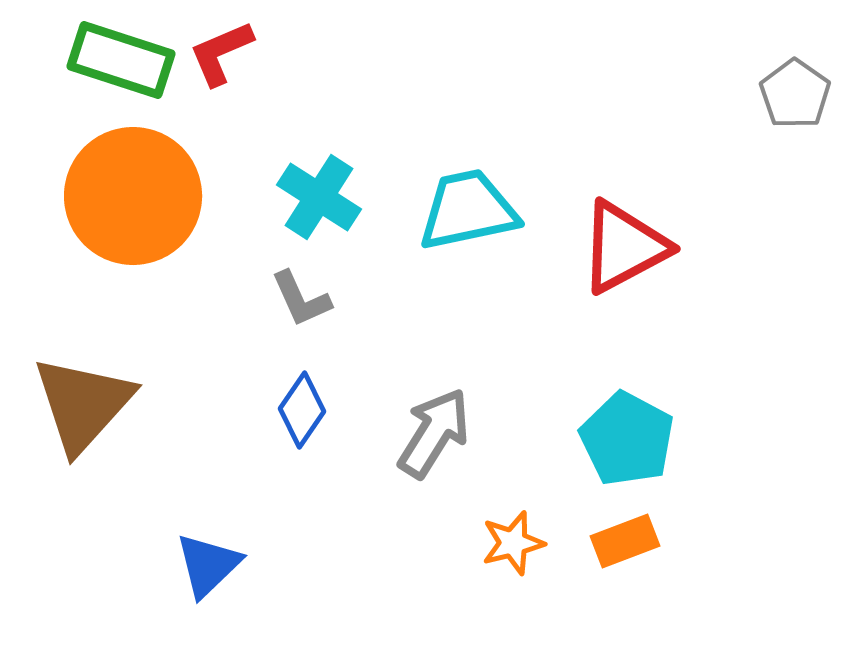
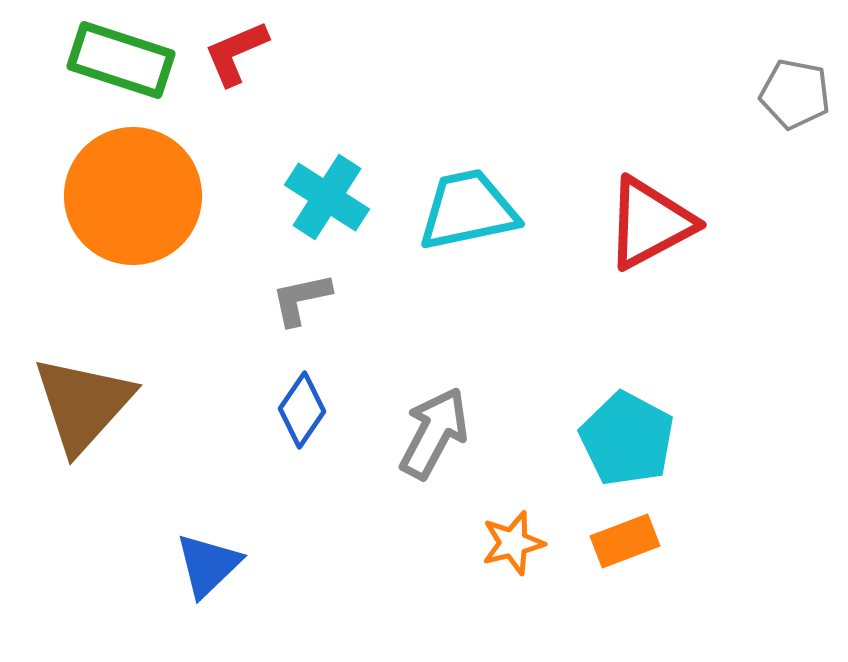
red L-shape: moved 15 px right
gray pentagon: rotated 24 degrees counterclockwise
cyan cross: moved 8 px right
red triangle: moved 26 px right, 24 px up
gray L-shape: rotated 102 degrees clockwise
gray arrow: rotated 4 degrees counterclockwise
